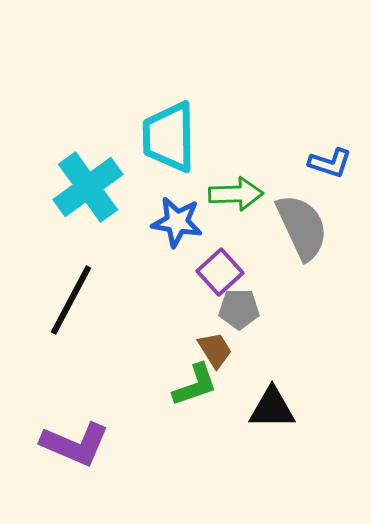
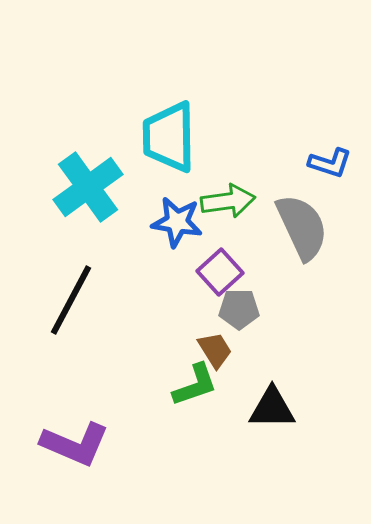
green arrow: moved 8 px left, 7 px down; rotated 6 degrees counterclockwise
